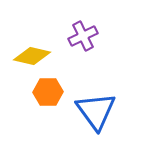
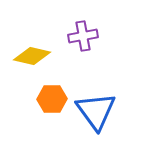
purple cross: rotated 16 degrees clockwise
orange hexagon: moved 4 px right, 7 px down
